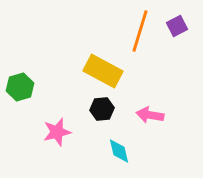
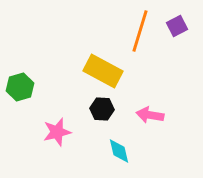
black hexagon: rotated 10 degrees clockwise
